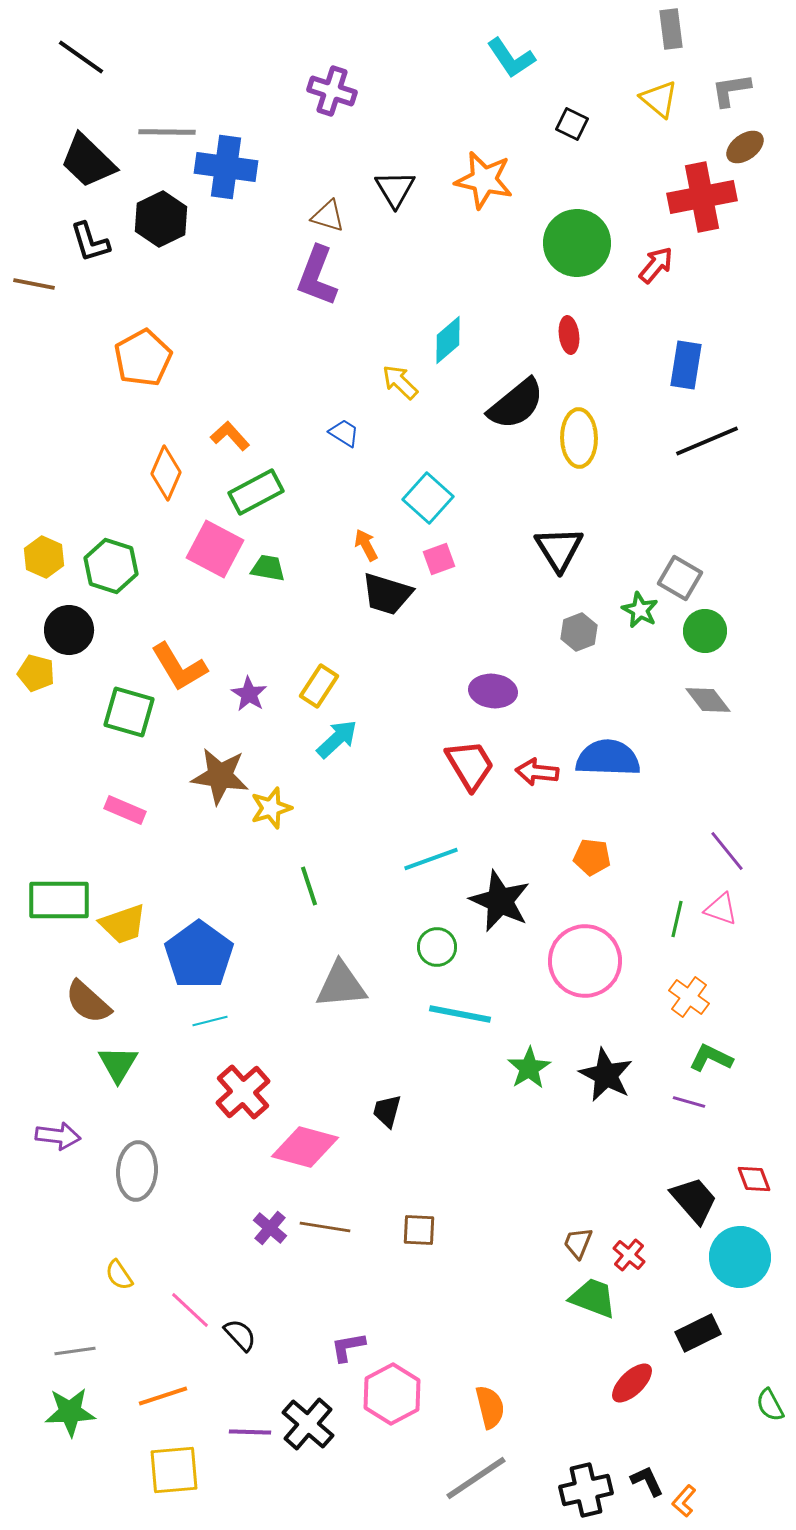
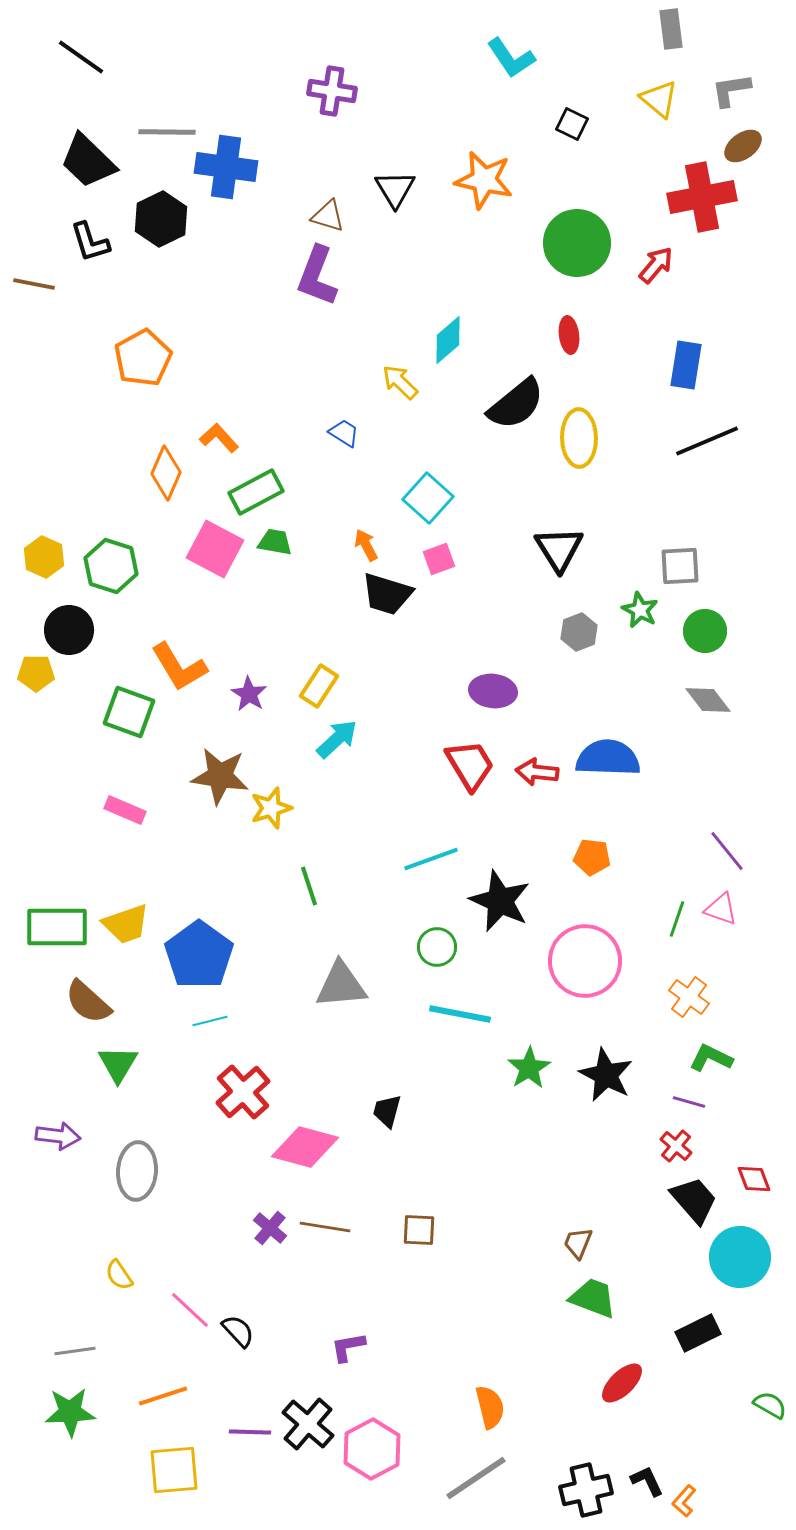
purple cross at (332, 91): rotated 9 degrees counterclockwise
brown ellipse at (745, 147): moved 2 px left, 1 px up
orange L-shape at (230, 436): moved 11 px left, 2 px down
green trapezoid at (268, 568): moved 7 px right, 26 px up
gray square at (680, 578): moved 12 px up; rotated 33 degrees counterclockwise
yellow pentagon at (36, 673): rotated 15 degrees counterclockwise
green square at (129, 712): rotated 4 degrees clockwise
green rectangle at (59, 900): moved 2 px left, 27 px down
green line at (677, 919): rotated 6 degrees clockwise
yellow trapezoid at (123, 924): moved 3 px right
red cross at (629, 1255): moved 47 px right, 109 px up
black semicircle at (240, 1335): moved 2 px left, 4 px up
red ellipse at (632, 1383): moved 10 px left
pink hexagon at (392, 1394): moved 20 px left, 55 px down
green semicircle at (770, 1405): rotated 148 degrees clockwise
